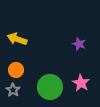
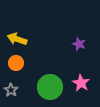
orange circle: moved 7 px up
gray star: moved 2 px left
